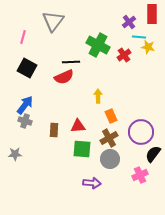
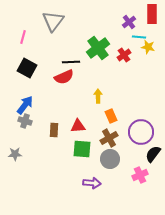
green cross: moved 3 px down; rotated 25 degrees clockwise
